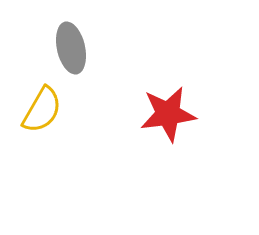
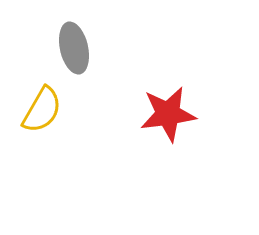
gray ellipse: moved 3 px right
